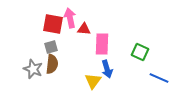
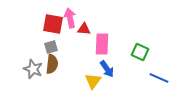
blue arrow: rotated 18 degrees counterclockwise
